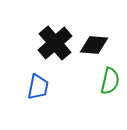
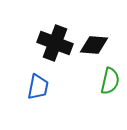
black cross: rotated 28 degrees counterclockwise
